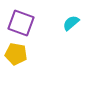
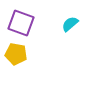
cyan semicircle: moved 1 px left, 1 px down
